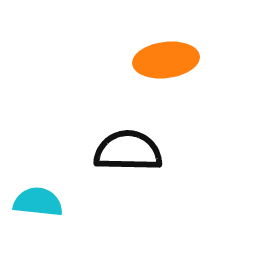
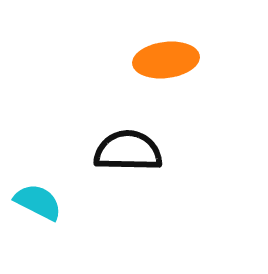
cyan semicircle: rotated 21 degrees clockwise
